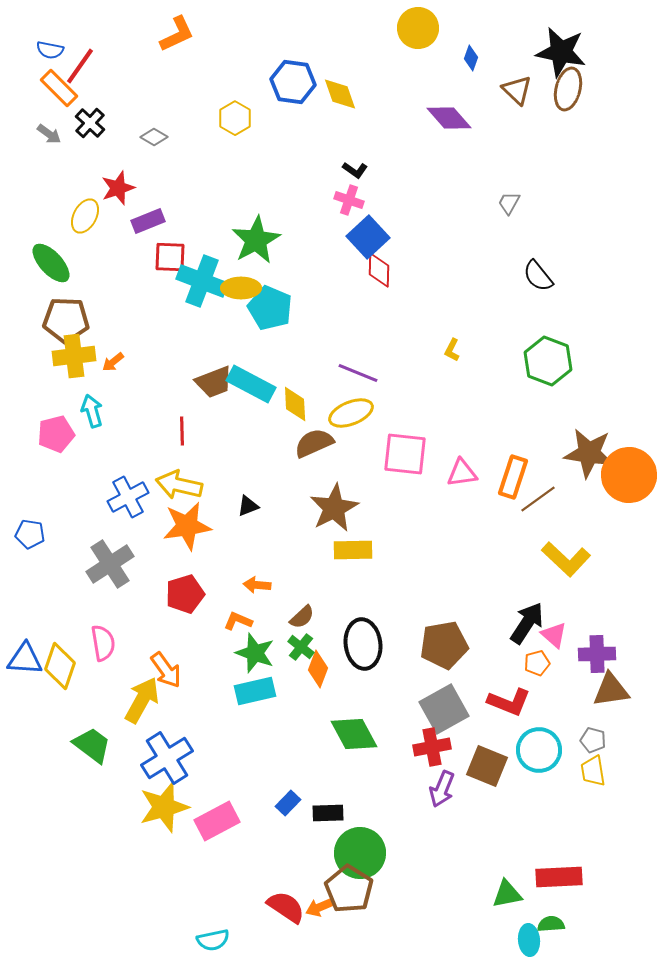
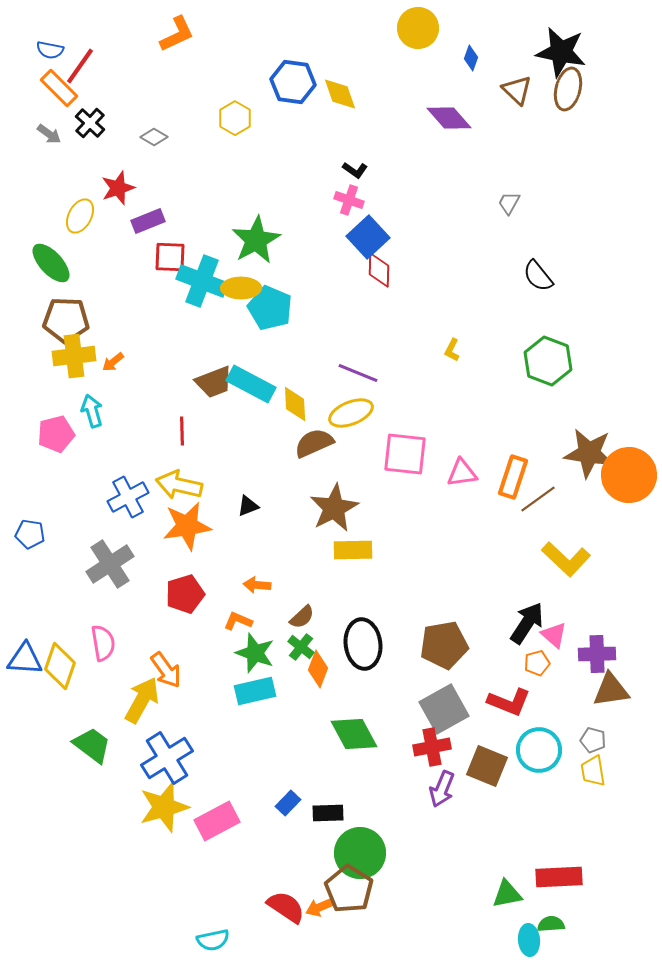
yellow ellipse at (85, 216): moved 5 px left
